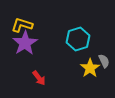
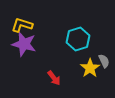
purple star: moved 1 px left, 1 px down; rotated 25 degrees counterclockwise
red arrow: moved 15 px right
